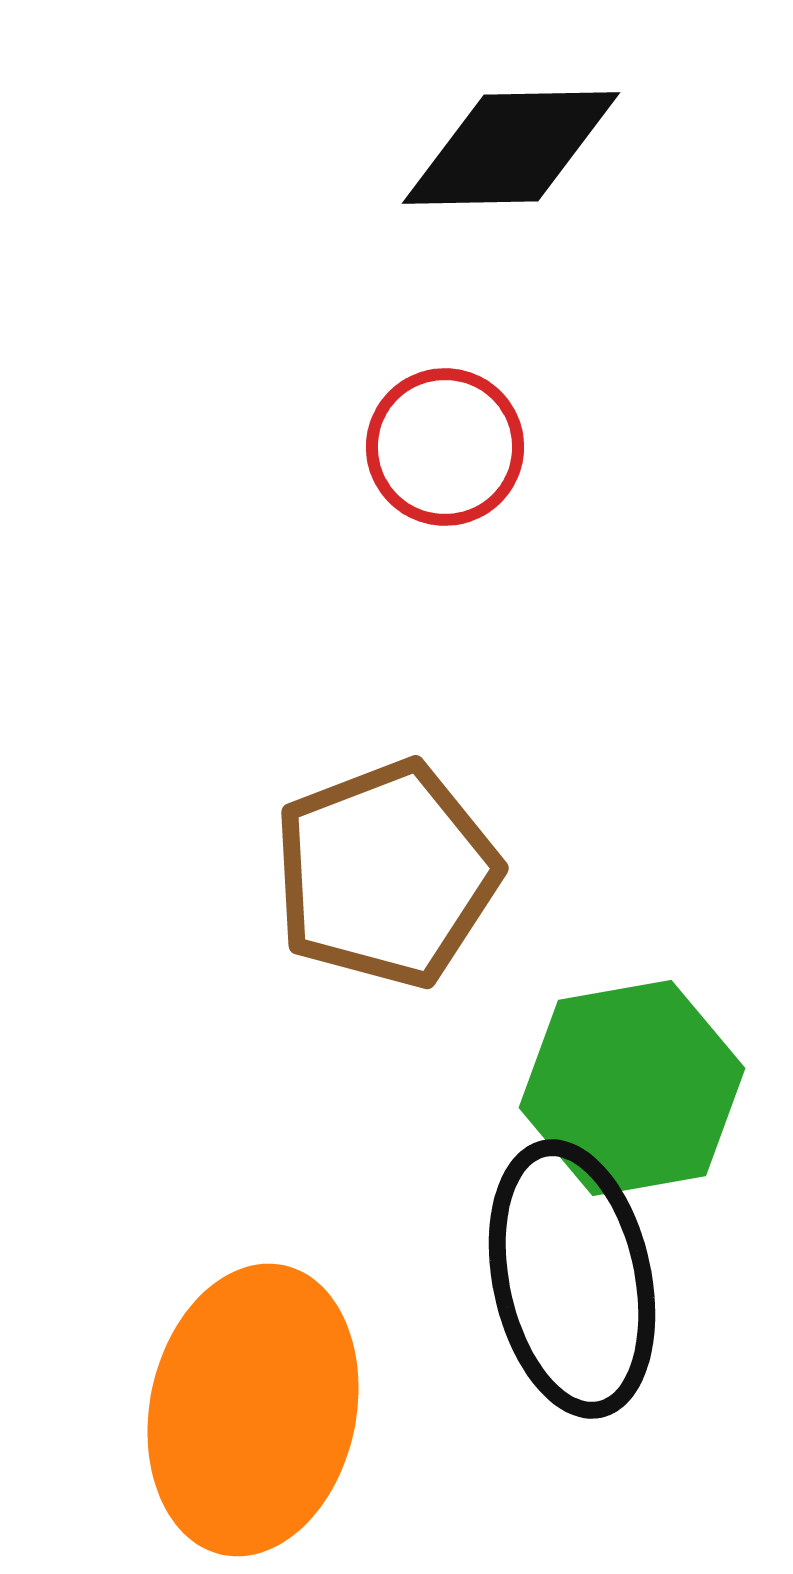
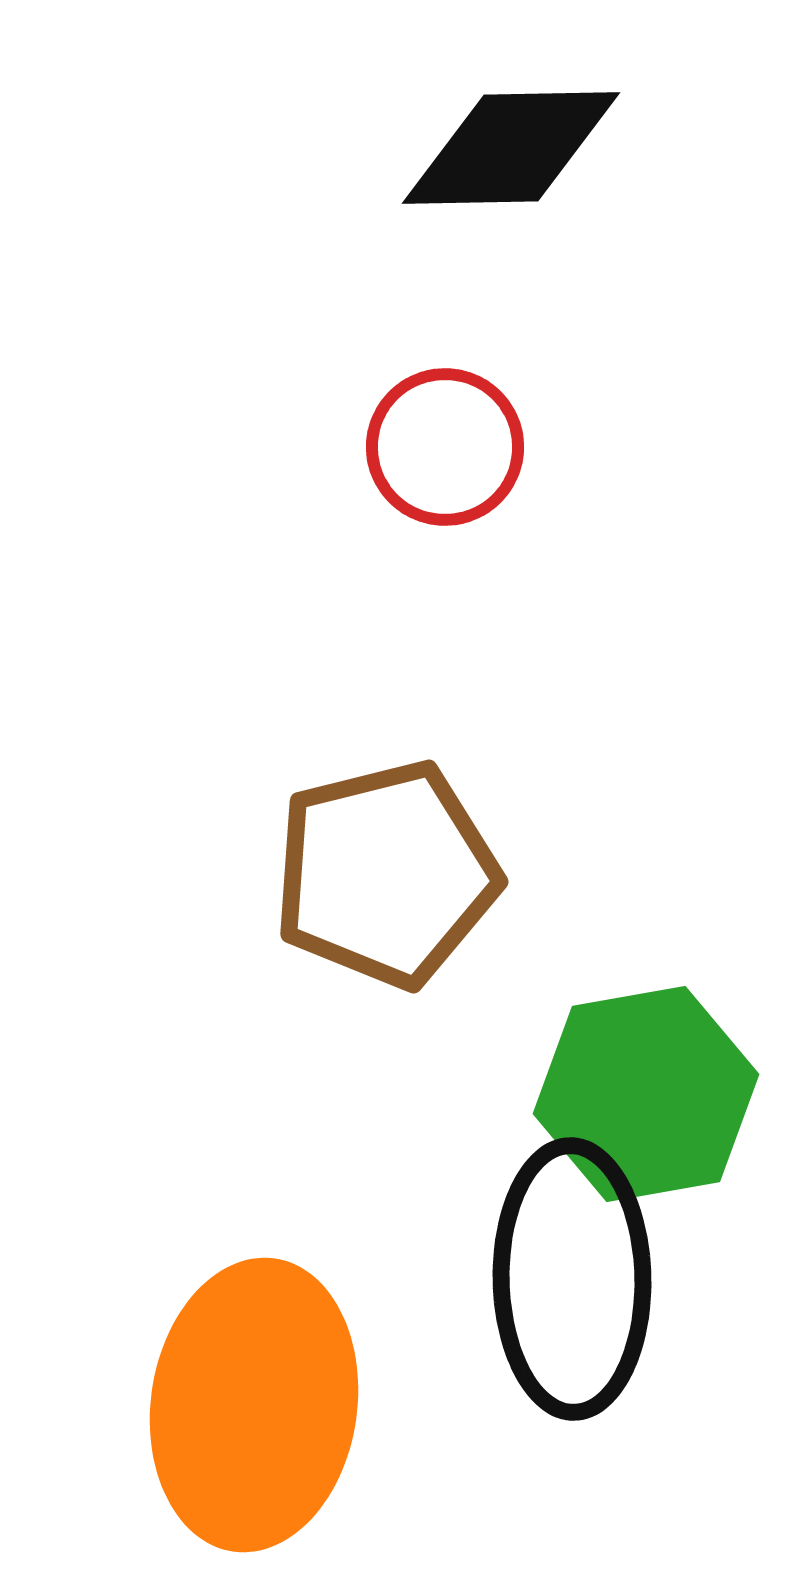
brown pentagon: rotated 7 degrees clockwise
green hexagon: moved 14 px right, 6 px down
black ellipse: rotated 11 degrees clockwise
orange ellipse: moved 1 px right, 5 px up; rotated 4 degrees counterclockwise
